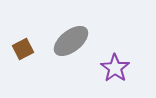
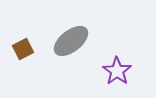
purple star: moved 2 px right, 3 px down
